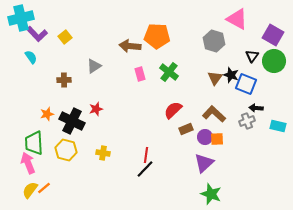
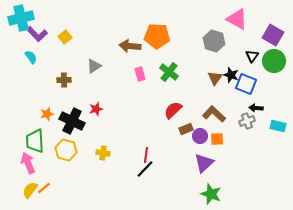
purple circle: moved 5 px left, 1 px up
green trapezoid: moved 1 px right, 2 px up
